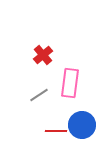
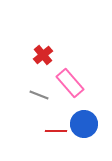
pink rectangle: rotated 48 degrees counterclockwise
gray line: rotated 54 degrees clockwise
blue circle: moved 2 px right, 1 px up
